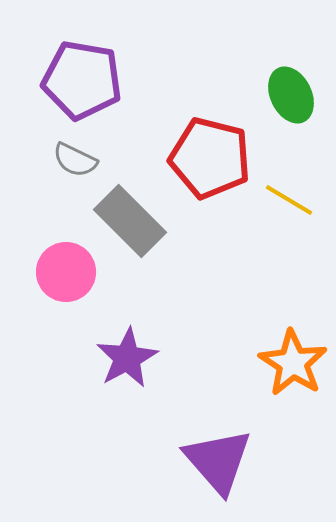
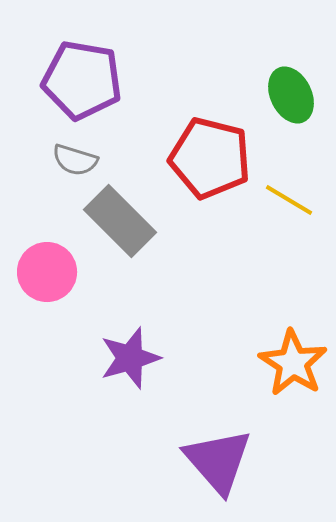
gray semicircle: rotated 9 degrees counterclockwise
gray rectangle: moved 10 px left
pink circle: moved 19 px left
purple star: moved 3 px right; rotated 12 degrees clockwise
